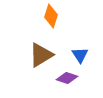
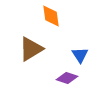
orange diamond: rotated 25 degrees counterclockwise
brown triangle: moved 10 px left, 6 px up
